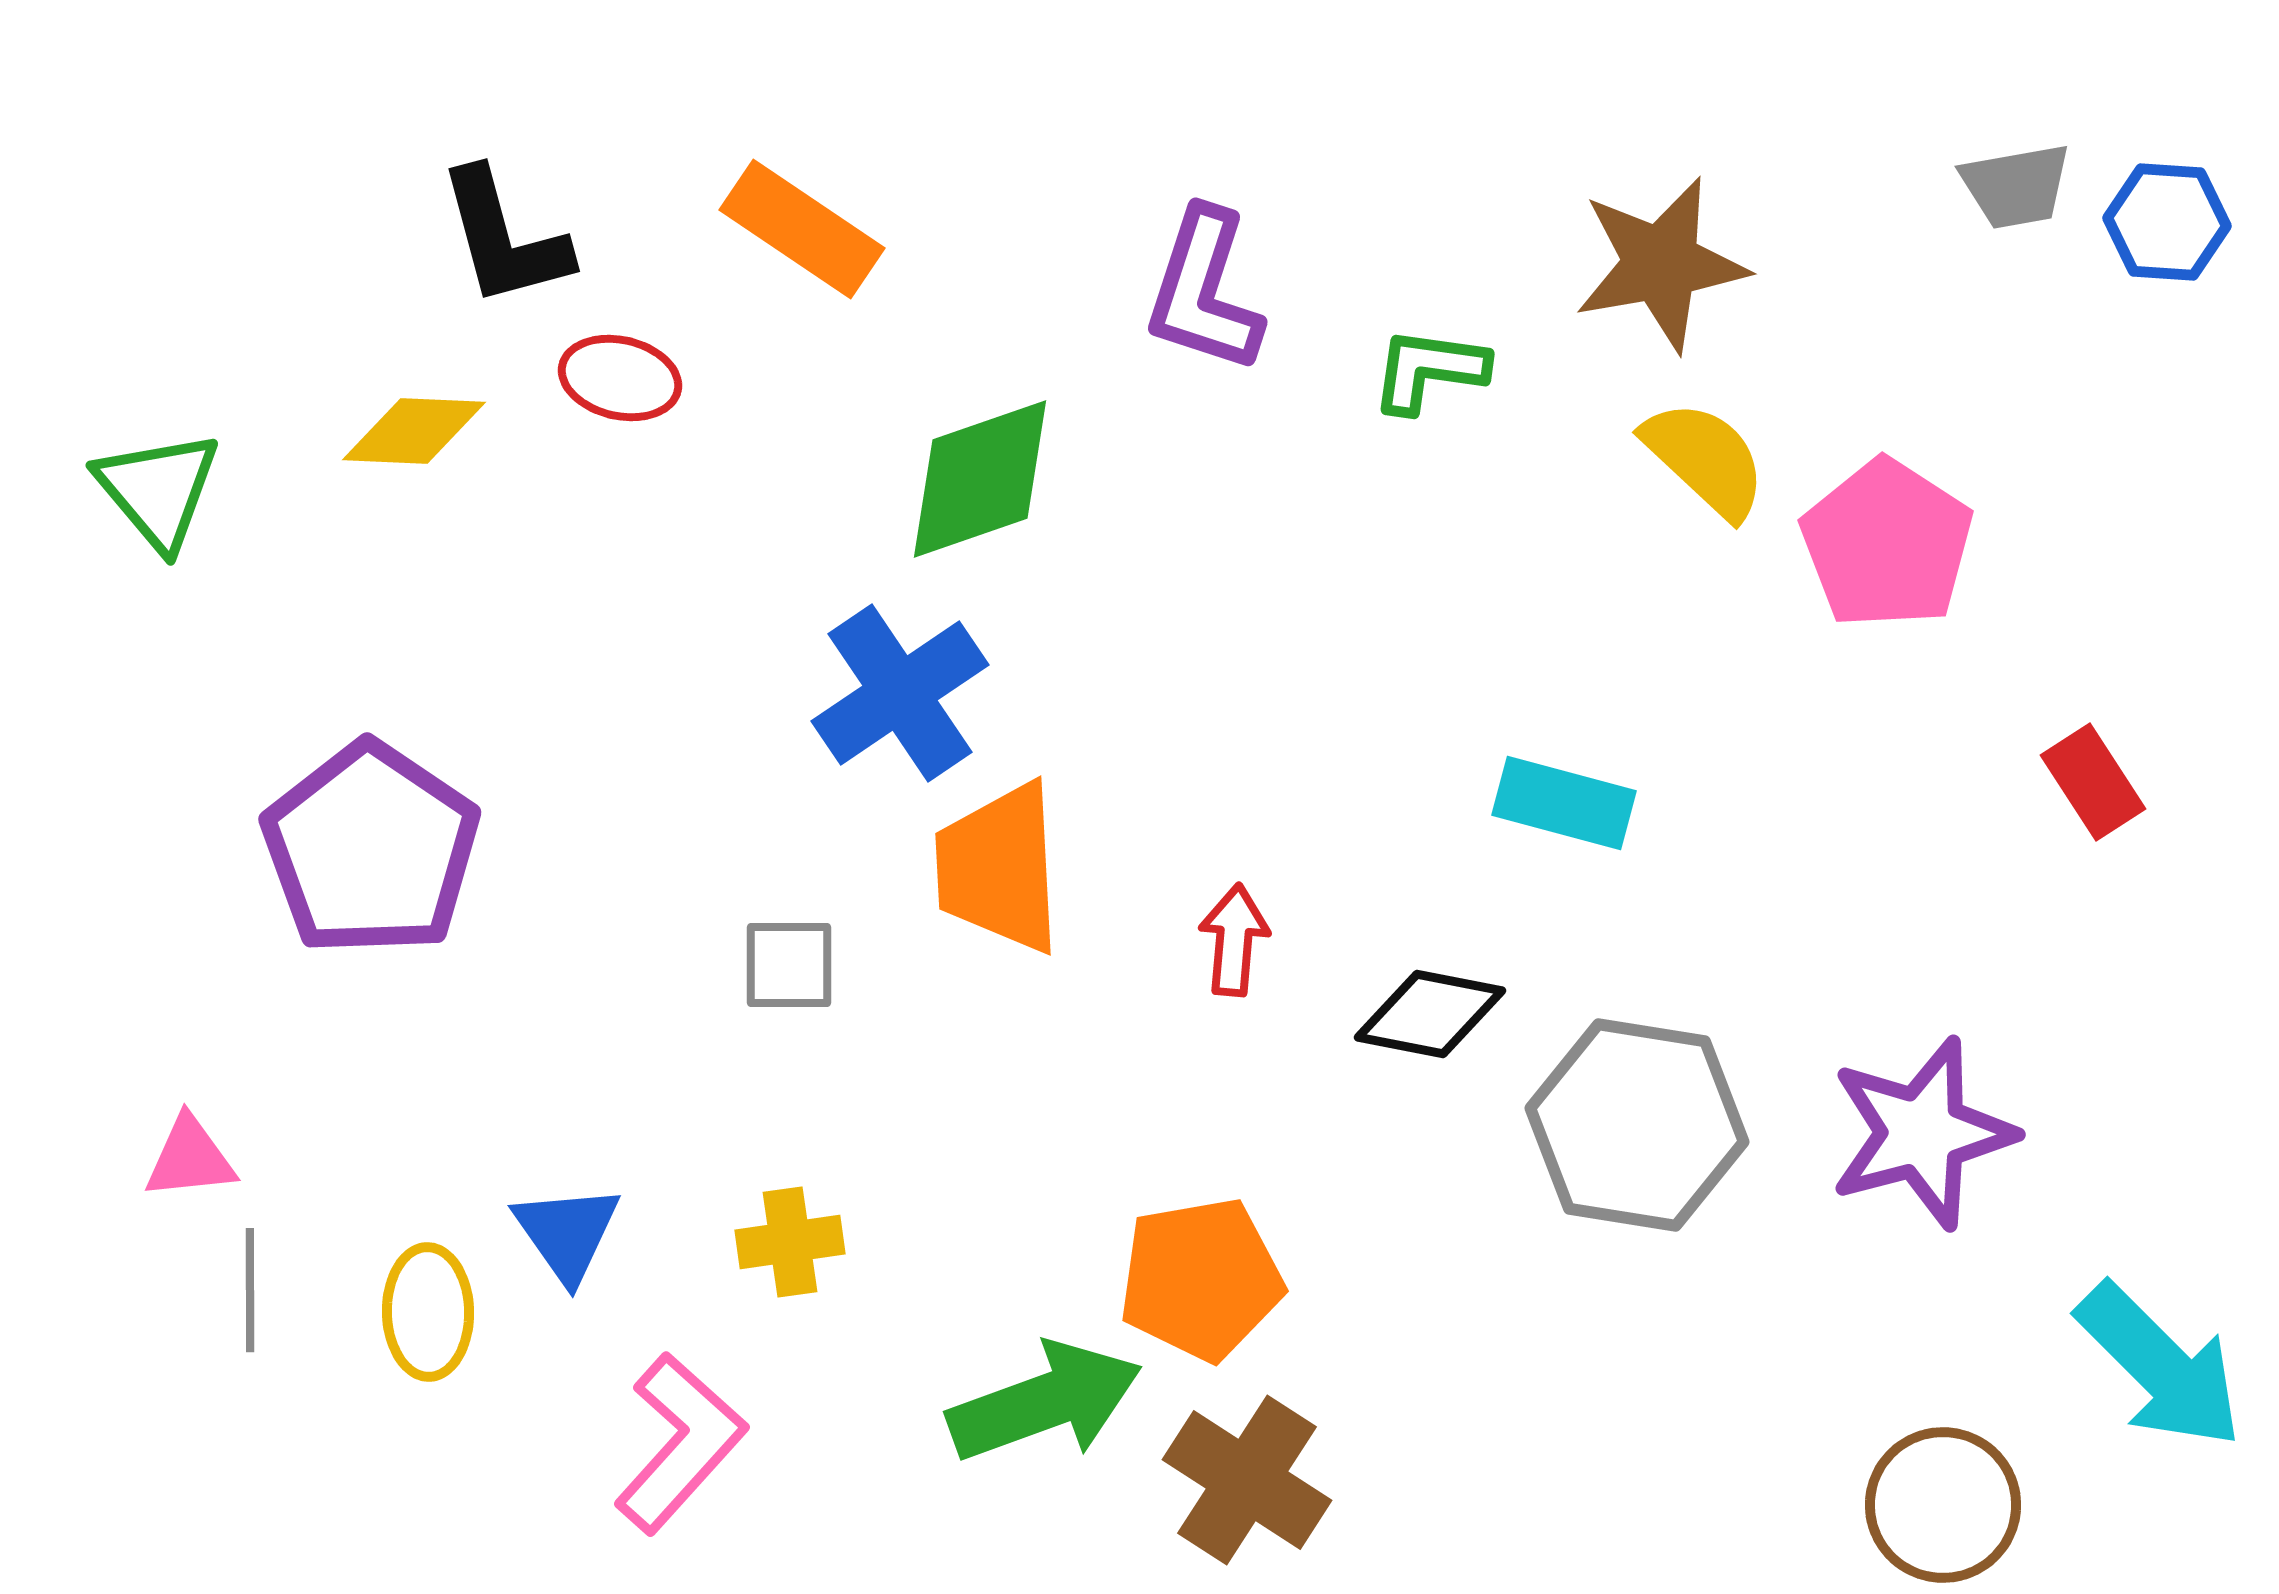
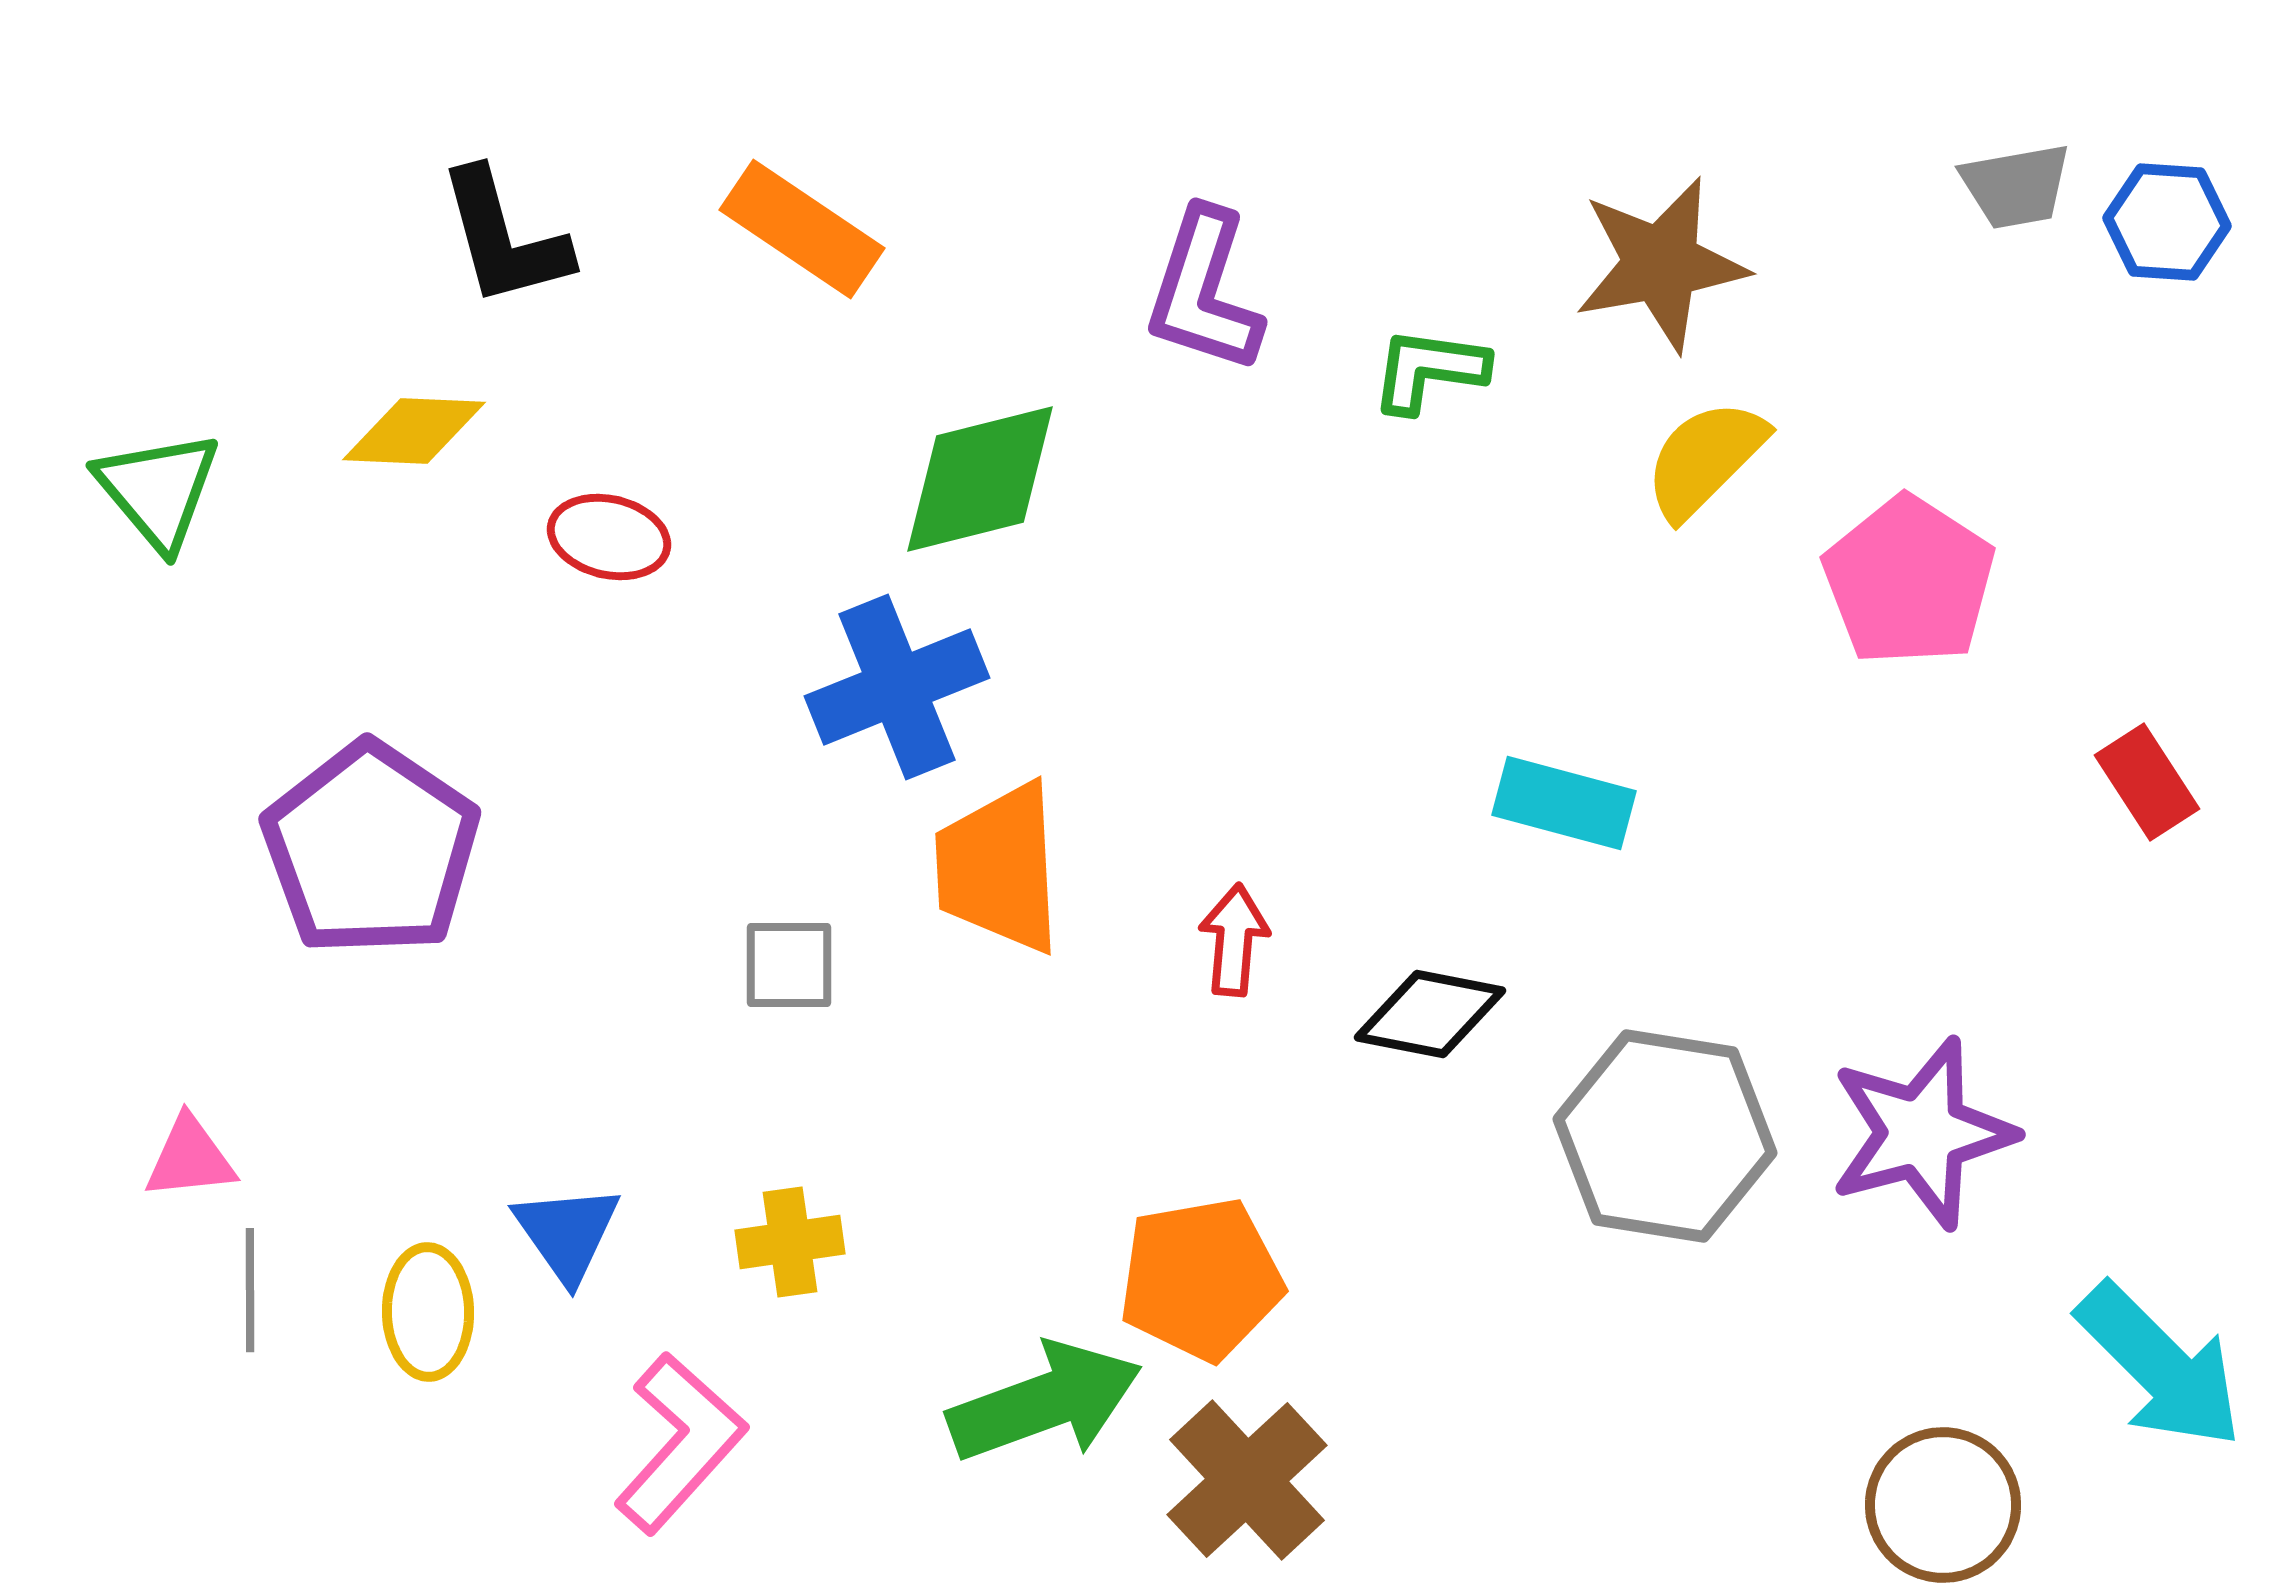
red ellipse: moved 11 px left, 159 px down
yellow semicircle: rotated 88 degrees counterclockwise
green diamond: rotated 5 degrees clockwise
pink pentagon: moved 22 px right, 37 px down
blue cross: moved 3 px left, 6 px up; rotated 12 degrees clockwise
red rectangle: moved 54 px right
gray hexagon: moved 28 px right, 11 px down
brown cross: rotated 14 degrees clockwise
